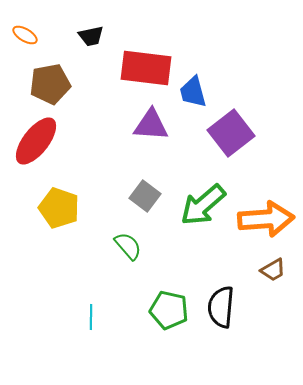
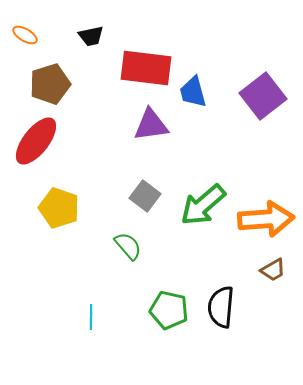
brown pentagon: rotated 6 degrees counterclockwise
purple triangle: rotated 12 degrees counterclockwise
purple square: moved 32 px right, 37 px up
